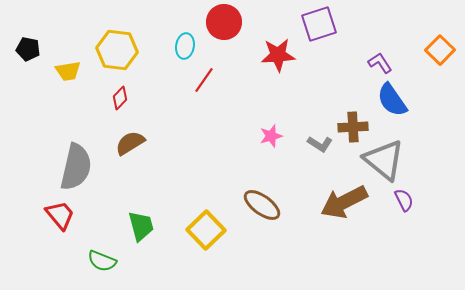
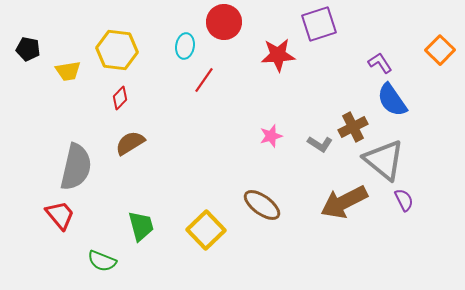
brown cross: rotated 24 degrees counterclockwise
